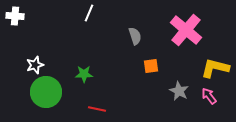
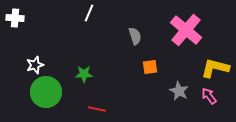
white cross: moved 2 px down
orange square: moved 1 px left, 1 px down
